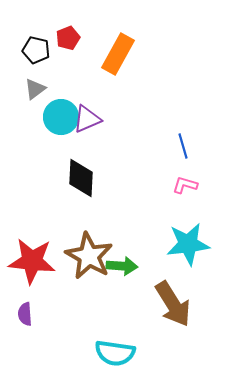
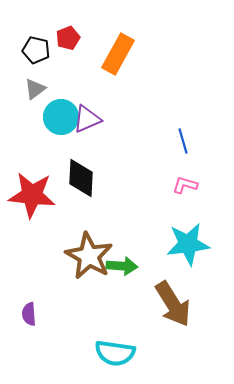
blue line: moved 5 px up
red star: moved 66 px up
purple semicircle: moved 4 px right
